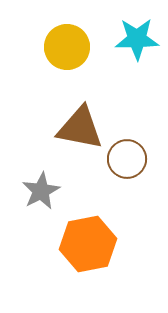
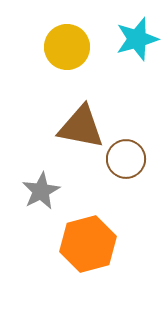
cyan star: rotated 15 degrees counterclockwise
brown triangle: moved 1 px right, 1 px up
brown circle: moved 1 px left
orange hexagon: rotated 4 degrees counterclockwise
